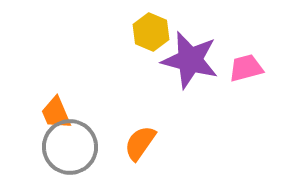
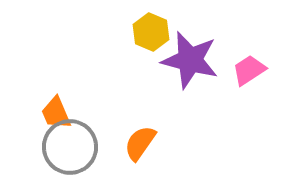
pink trapezoid: moved 3 px right, 2 px down; rotated 18 degrees counterclockwise
